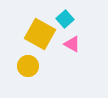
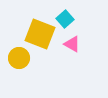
yellow square: rotated 8 degrees counterclockwise
yellow circle: moved 9 px left, 8 px up
